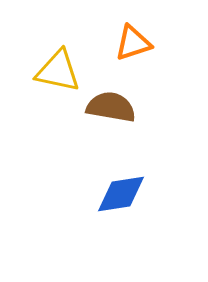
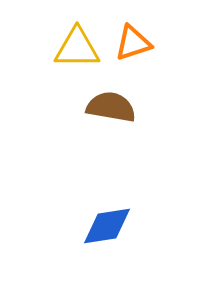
yellow triangle: moved 19 px right, 23 px up; rotated 12 degrees counterclockwise
blue diamond: moved 14 px left, 32 px down
